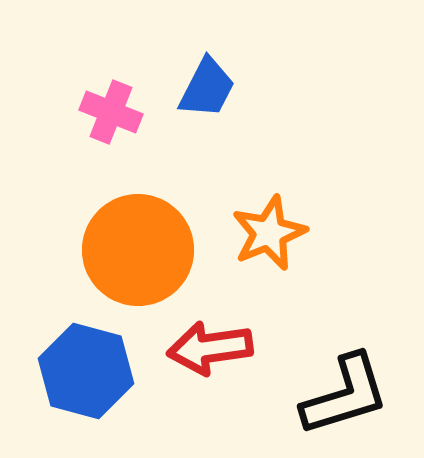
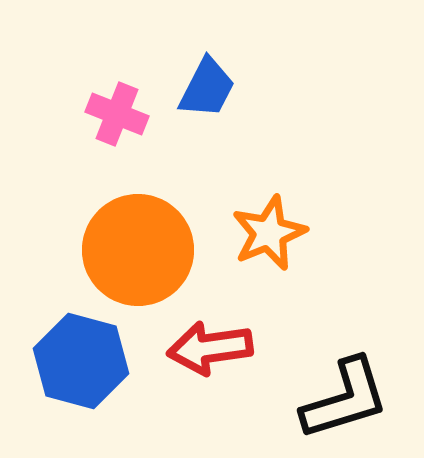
pink cross: moved 6 px right, 2 px down
blue hexagon: moved 5 px left, 10 px up
black L-shape: moved 4 px down
